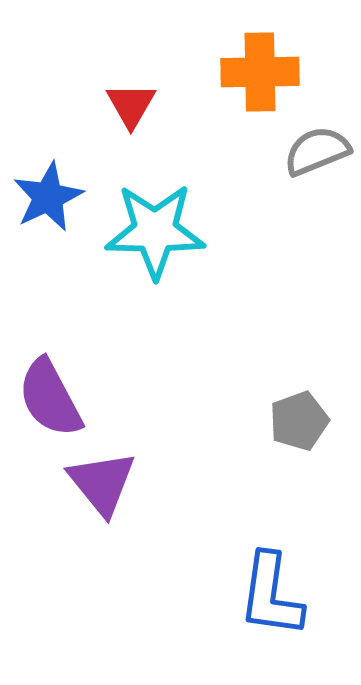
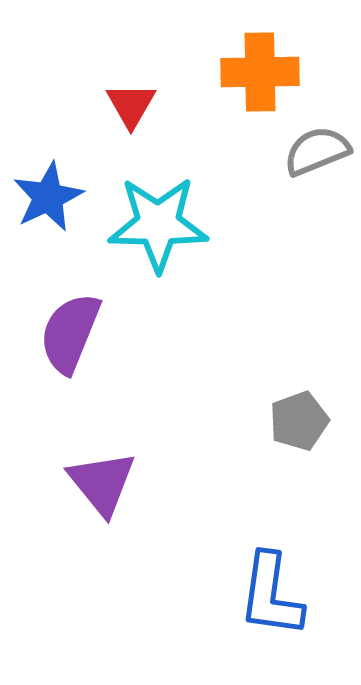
cyan star: moved 3 px right, 7 px up
purple semicircle: moved 20 px right, 65 px up; rotated 50 degrees clockwise
